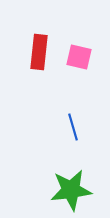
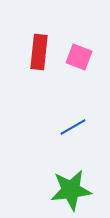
pink square: rotated 8 degrees clockwise
blue line: rotated 76 degrees clockwise
